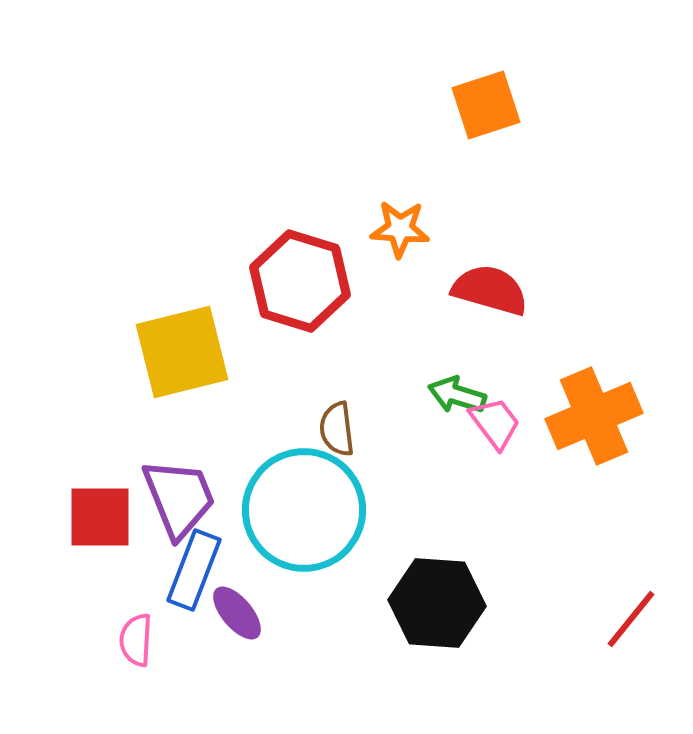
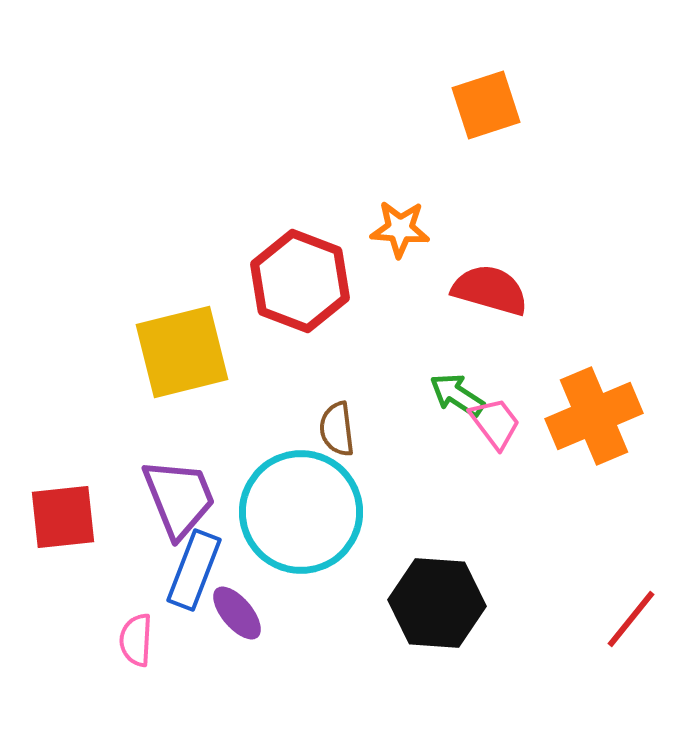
red hexagon: rotated 4 degrees clockwise
green arrow: rotated 16 degrees clockwise
cyan circle: moved 3 px left, 2 px down
red square: moved 37 px left; rotated 6 degrees counterclockwise
